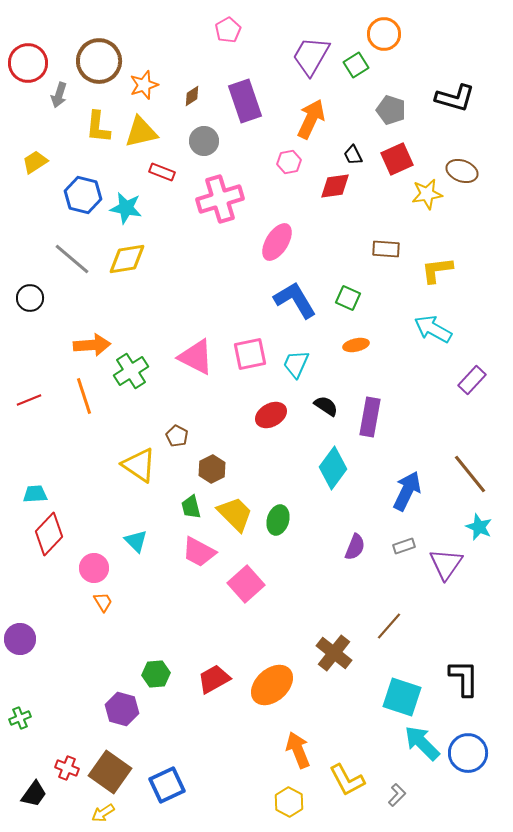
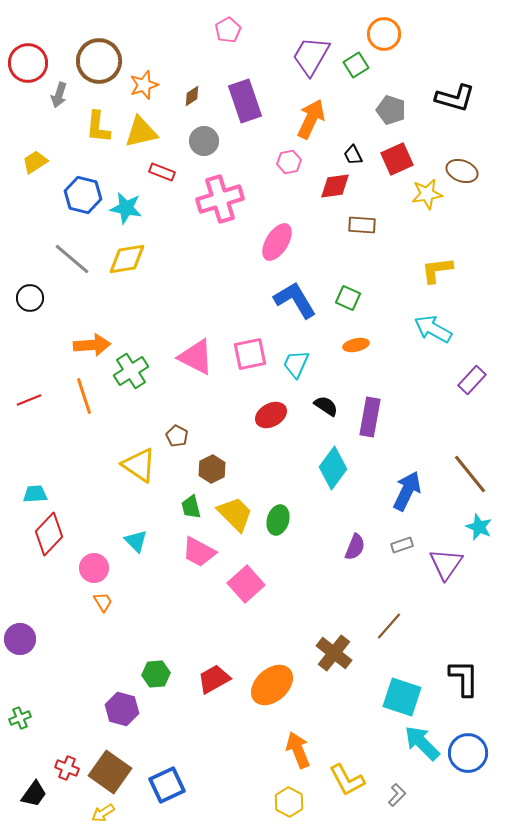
brown rectangle at (386, 249): moved 24 px left, 24 px up
gray rectangle at (404, 546): moved 2 px left, 1 px up
